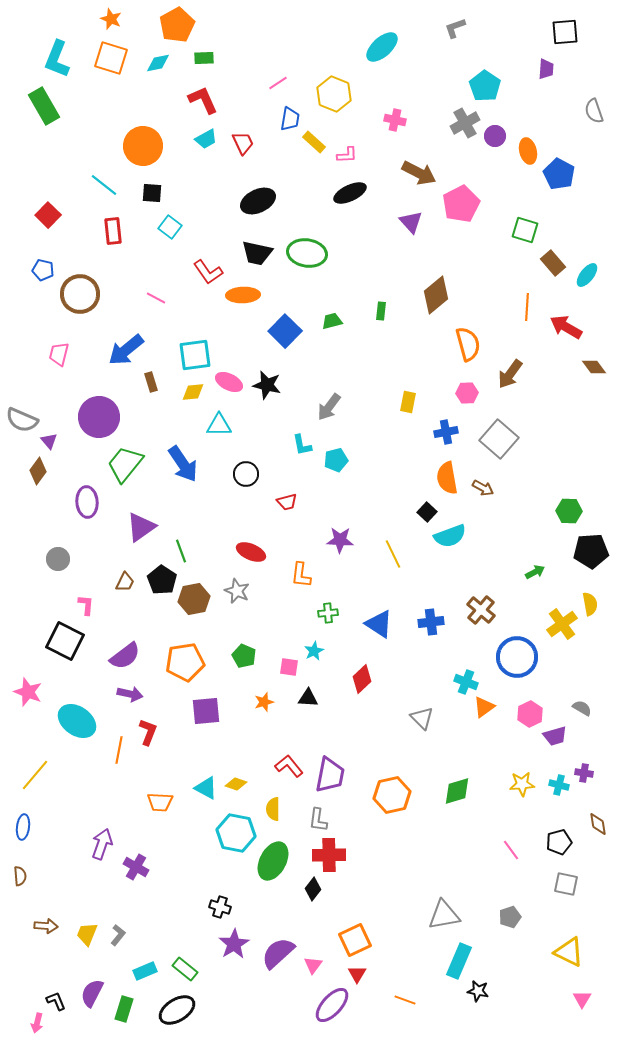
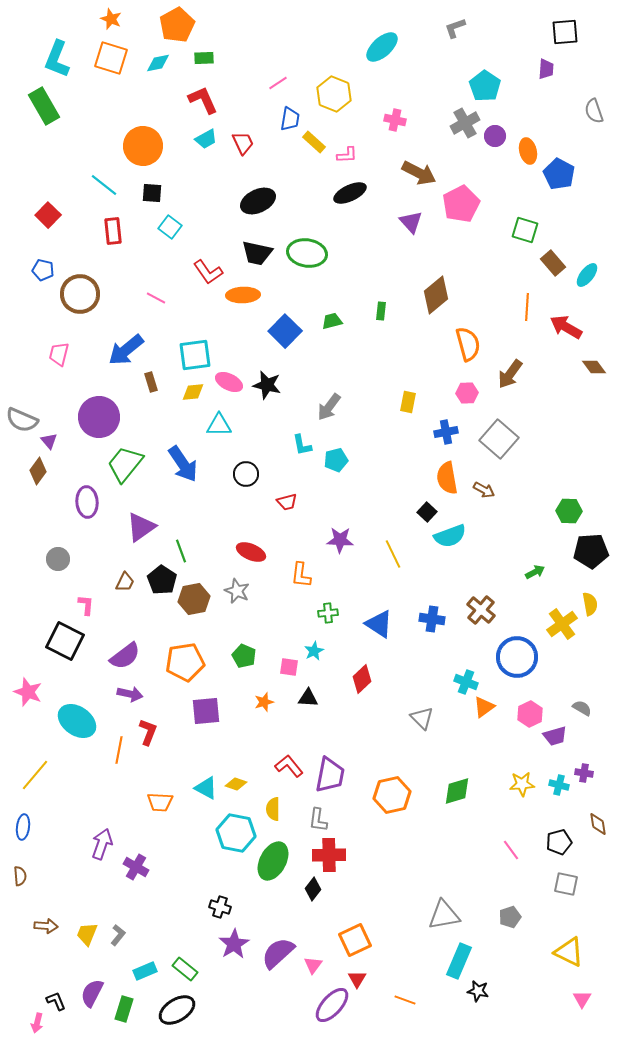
brown arrow at (483, 488): moved 1 px right, 2 px down
blue cross at (431, 622): moved 1 px right, 3 px up; rotated 15 degrees clockwise
red triangle at (357, 974): moved 5 px down
